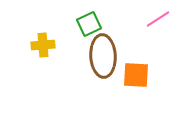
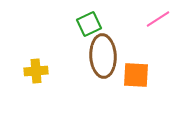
yellow cross: moved 7 px left, 26 px down
